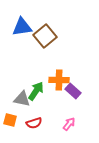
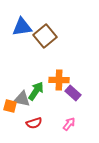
purple rectangle: moved 2 px down
orange square: moved 14 px up
